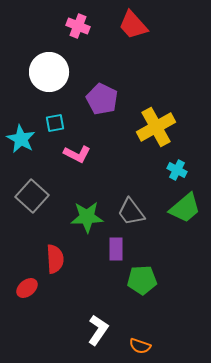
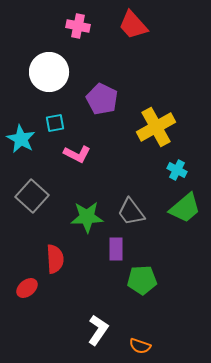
pink cross: rotated 10 degrees counterclockwise
